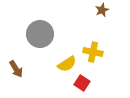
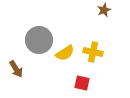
brown star: moved 2 px right
gray circle: moved 1 px left, 6 px down
yellow semicircle: moved 2 px left, 11 px up
red square: rotated 21 degrees counterclockwise
